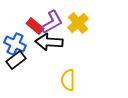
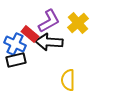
purple L-shape: moved 3 px left, 1 px up
red rectangle: moved 5 px left, 8 px down
black rectangle: rotated 24 degrees clockwise
